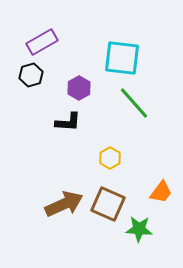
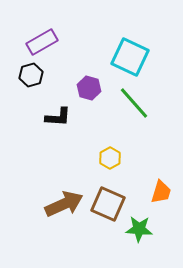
cyan square: moved 8 px right, 1 px up; rotated 18 degrees clockwise
purple hexagon: moved 10 px right; rotated 15 degrees counterclockwise
black L-shape: moved 10 px left, 5 px up
orange trapezoid: rotated 20 degrees counterclockwise
